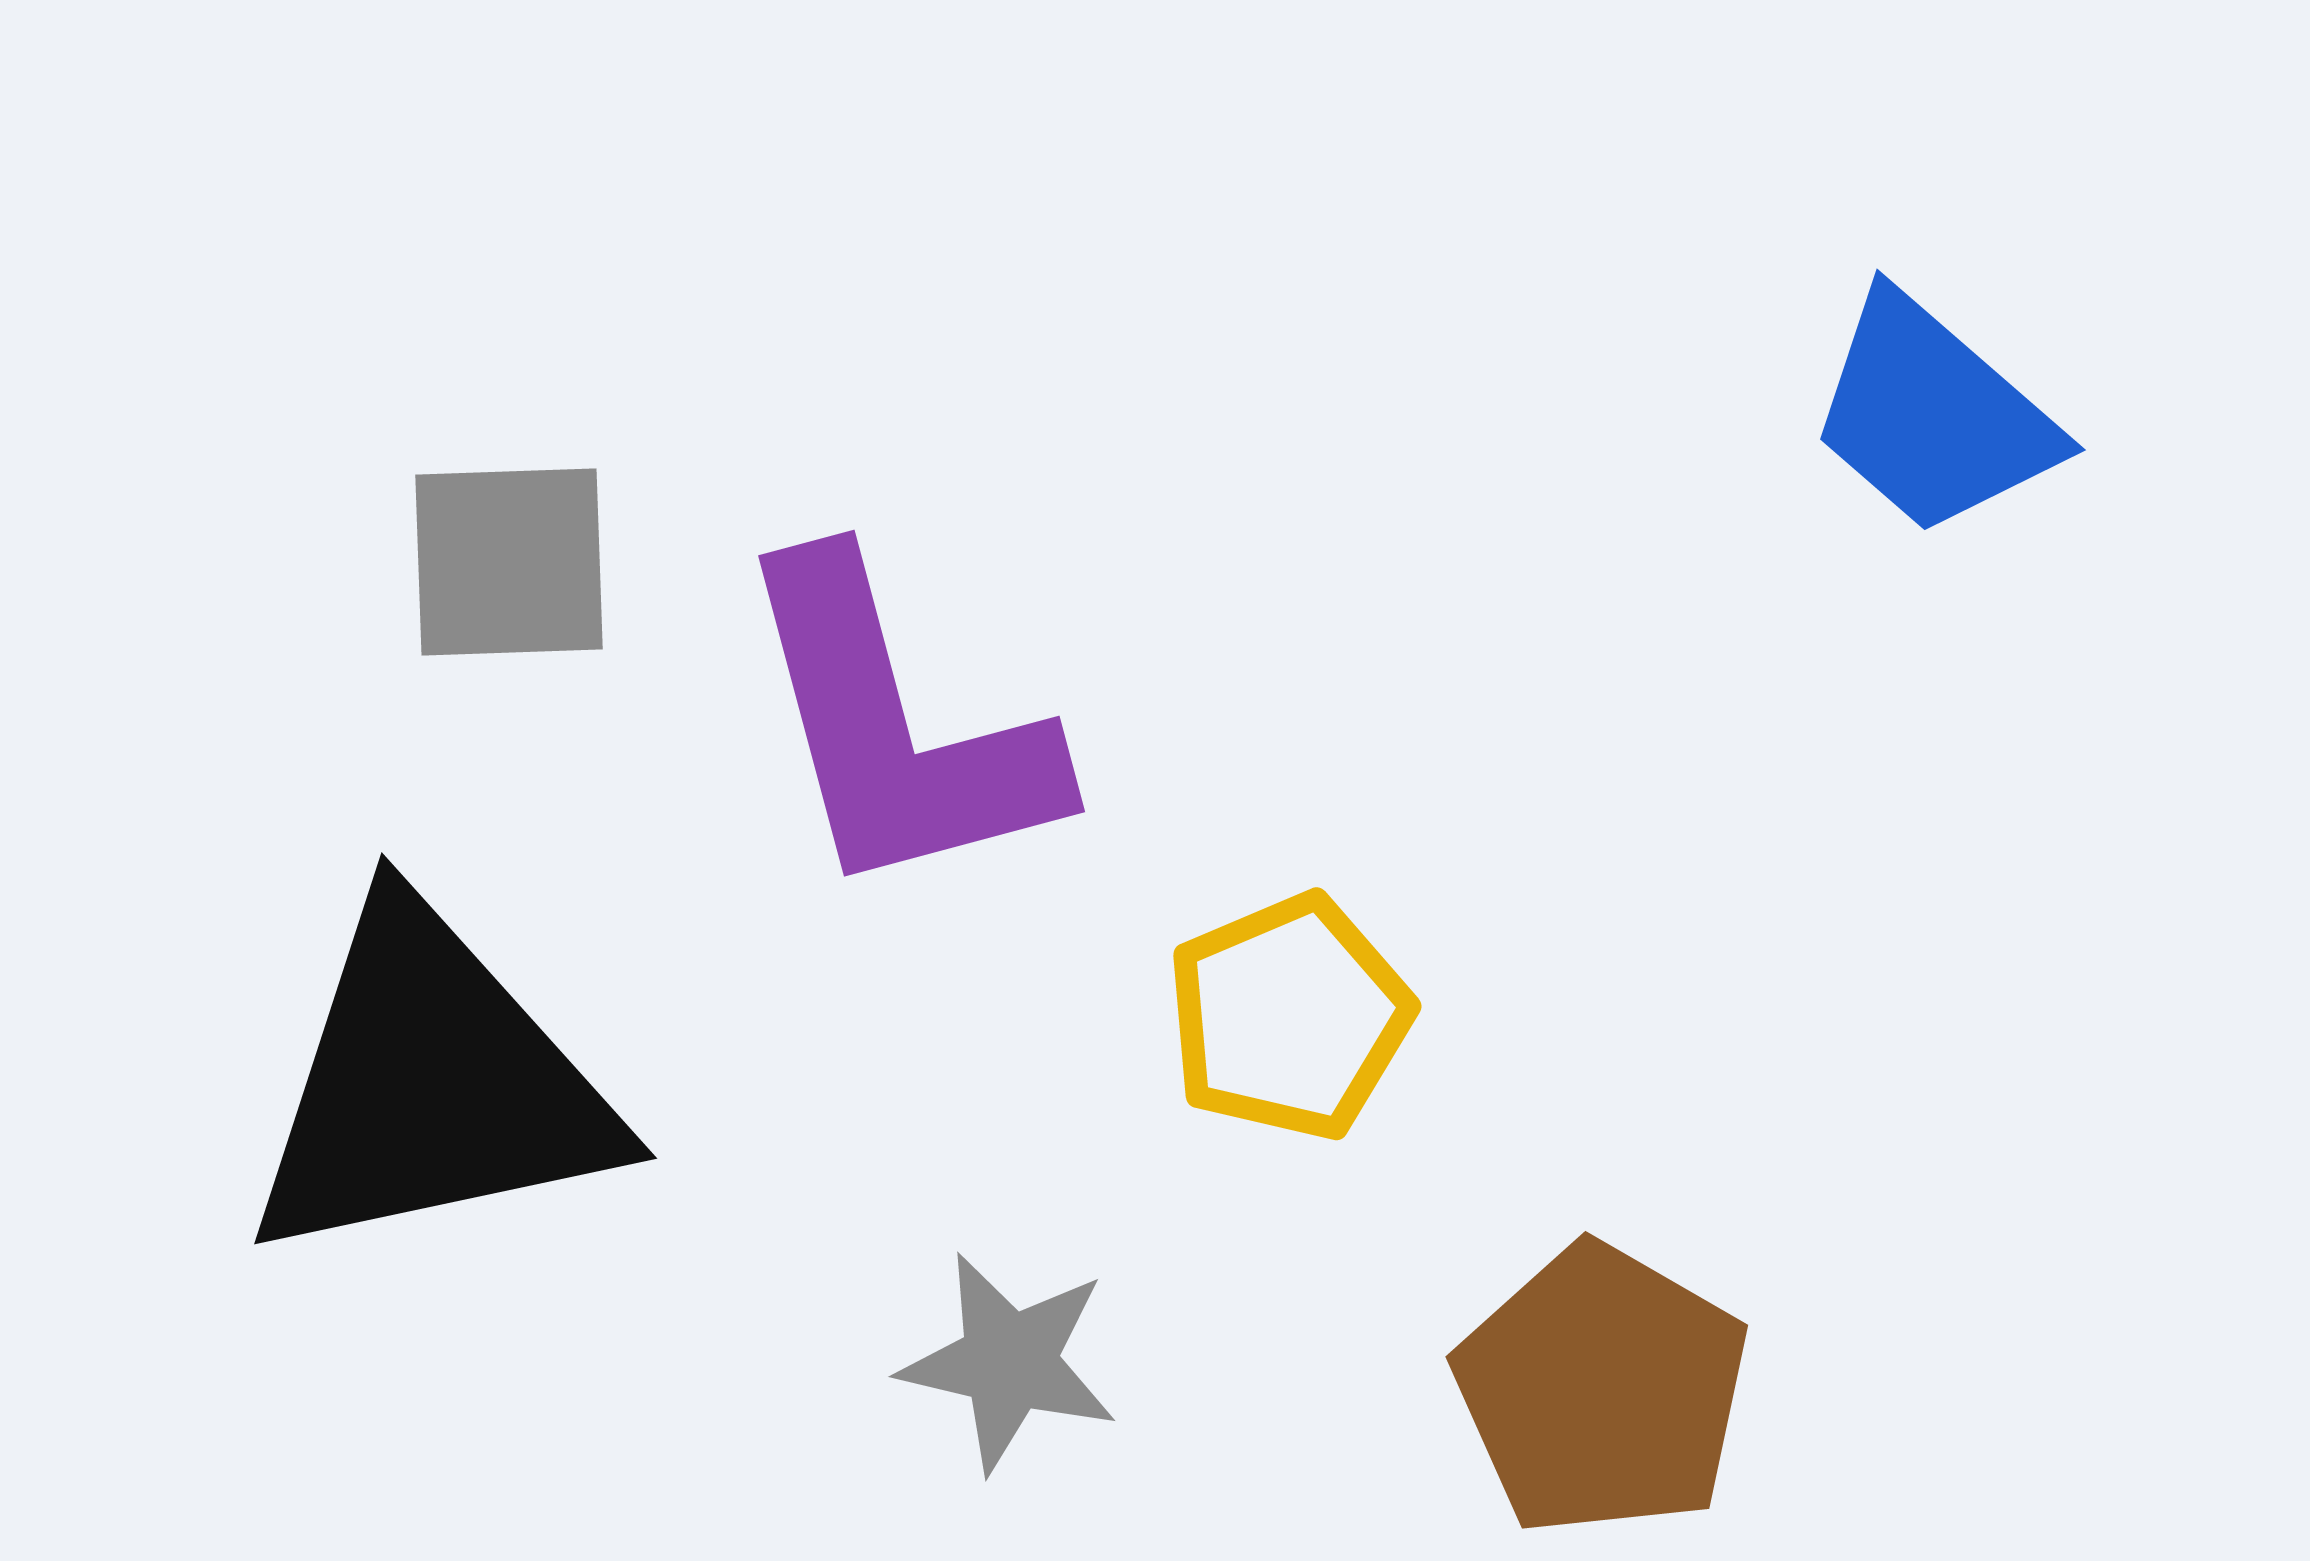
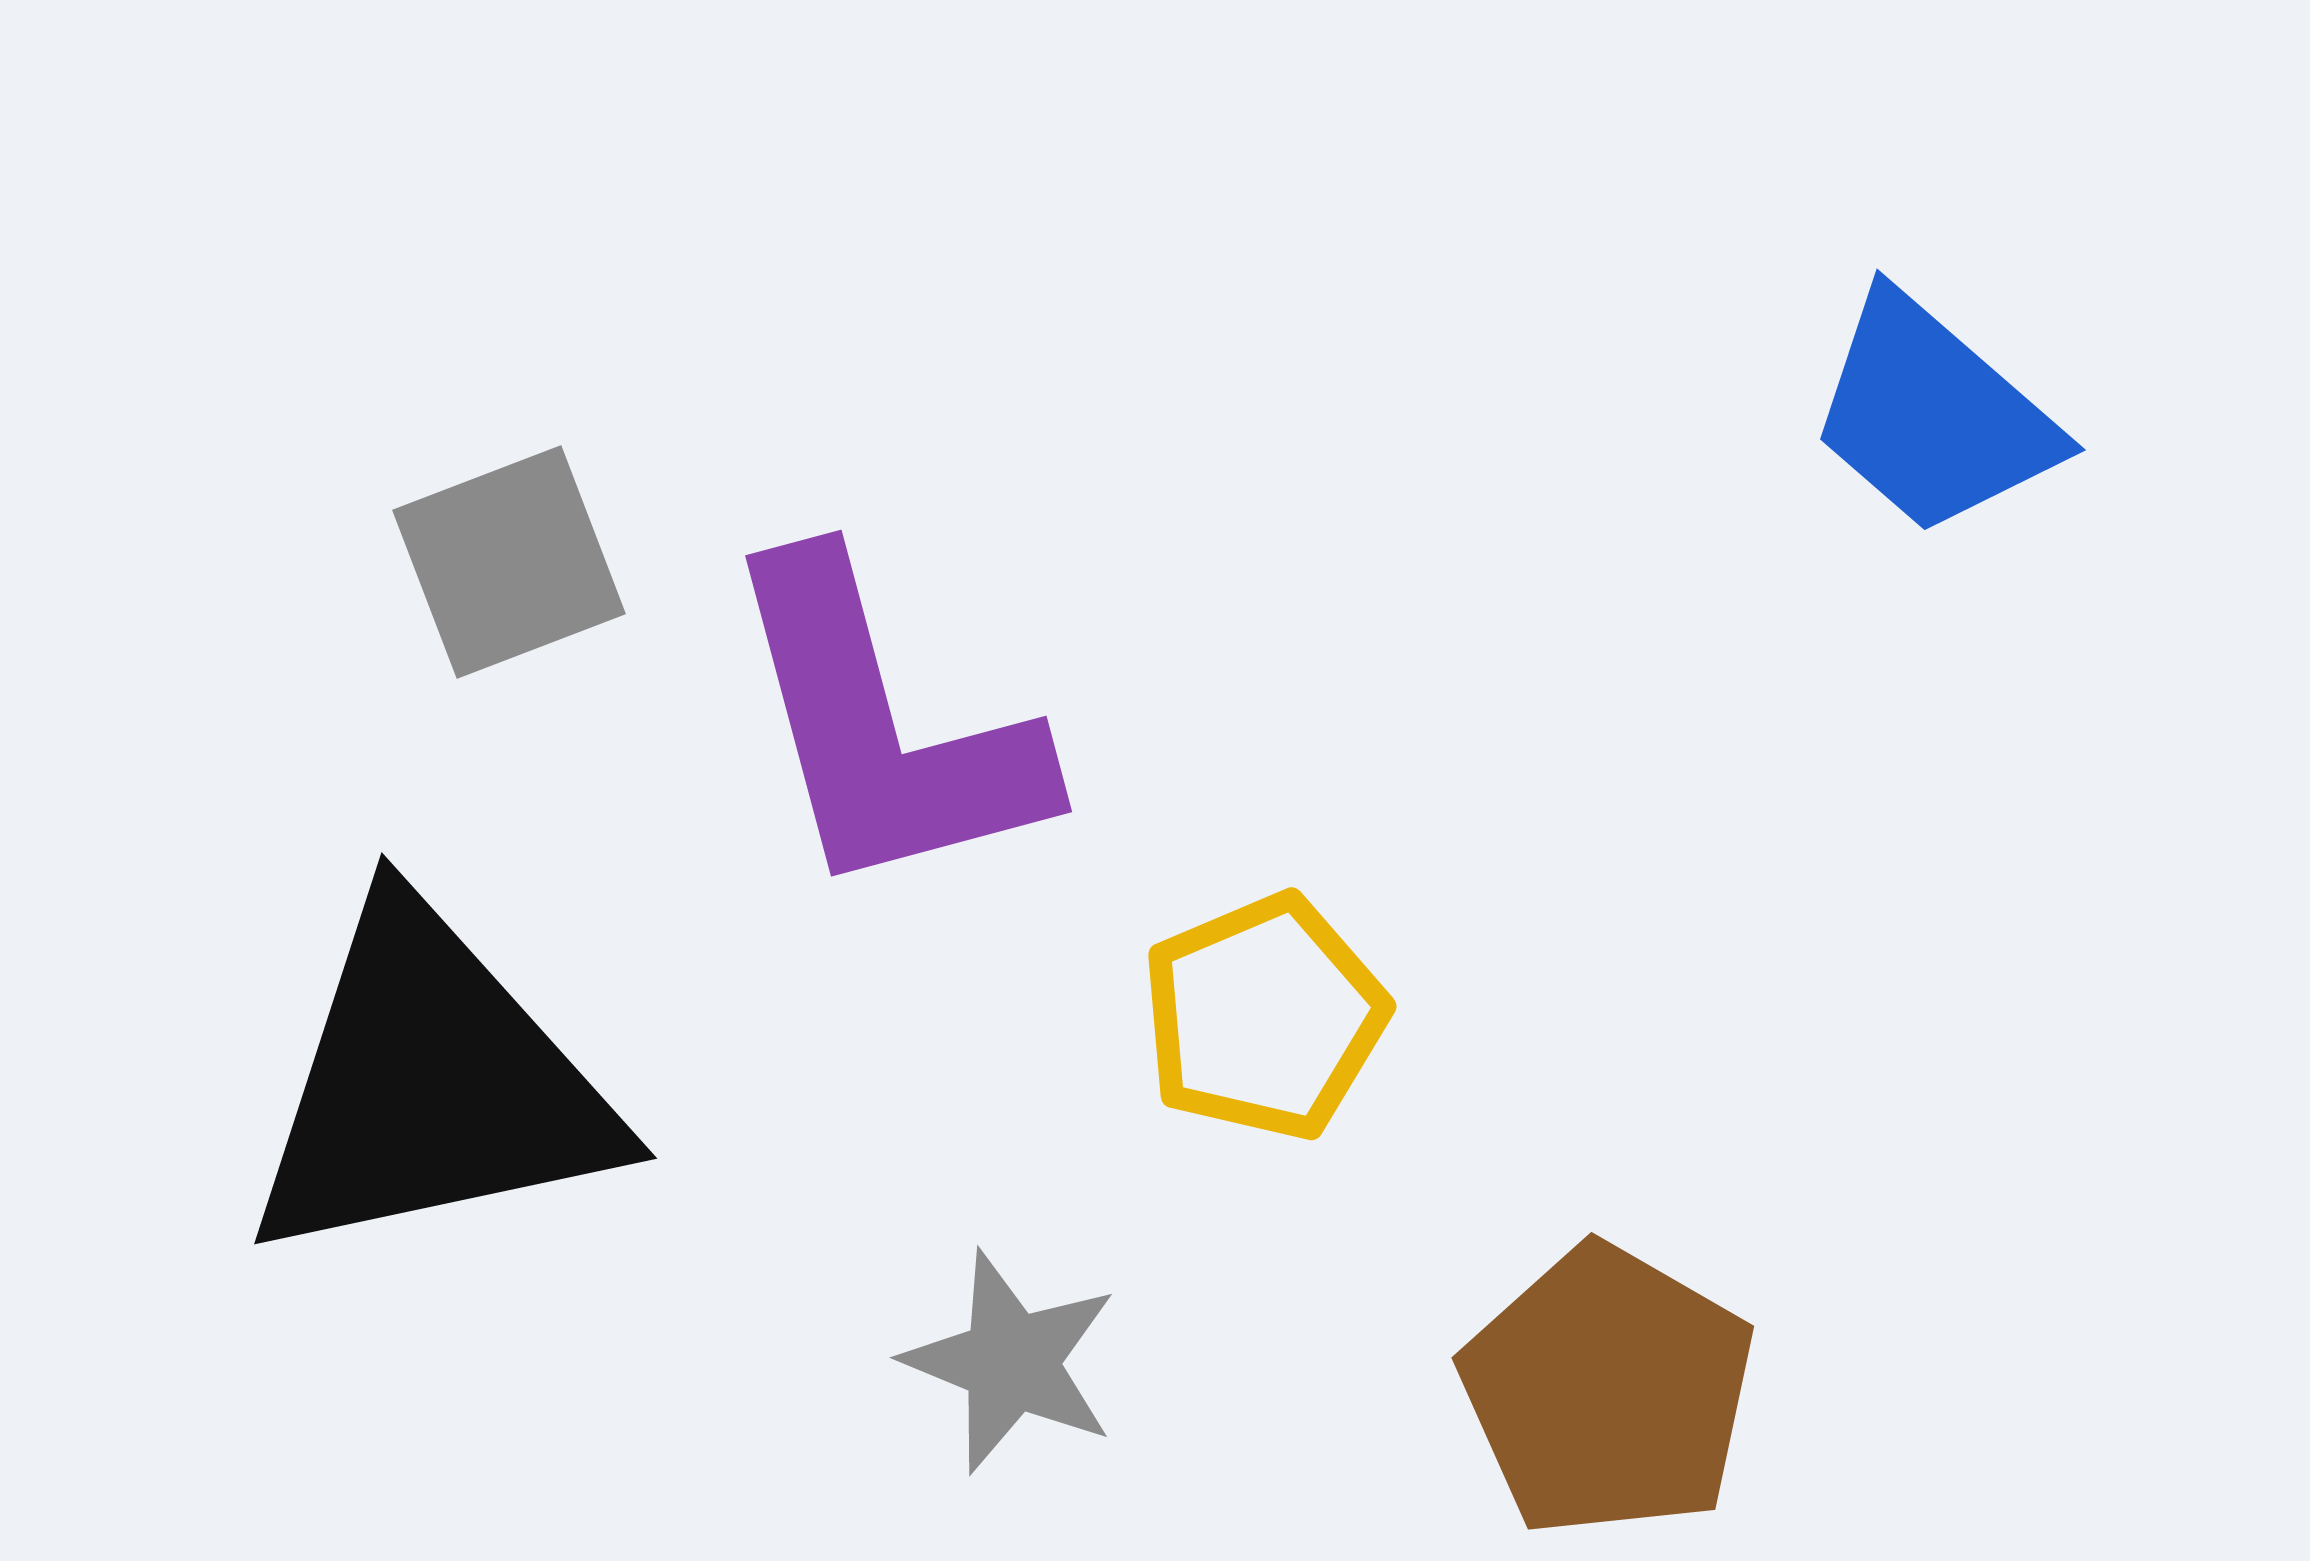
gray square: rotated 19 degrees counterclockwise
purple L-shape: moved 13 px left
yellow pentagon: moved 25 px left
gray star: moved 2 px right; rotated 9 degrees clockwise
brown pentagon: moved 6 px right, 1 px down
